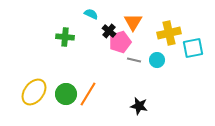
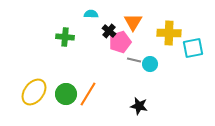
cyan semicircle: rotated 24 degrees counterclockwise
yellow cross: rotated 15 degrees clockwise
cyan circle: moved 7 px left, 4 px down
